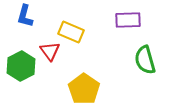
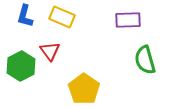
yellow rectangle: moved 9 px left, 15 px up
